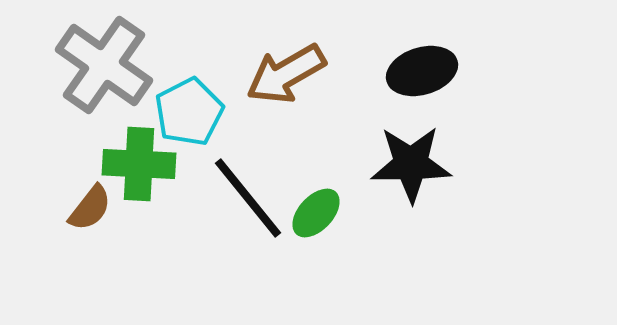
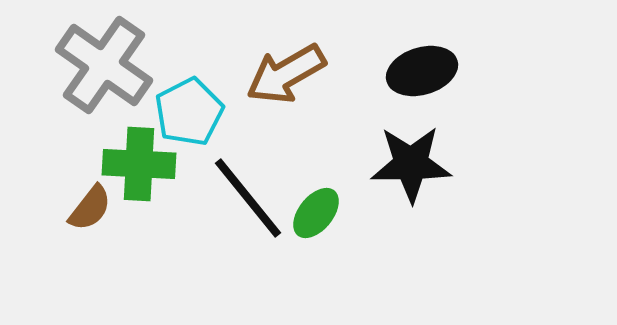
green ellipse: rotated 4 degrees counterclockwise
